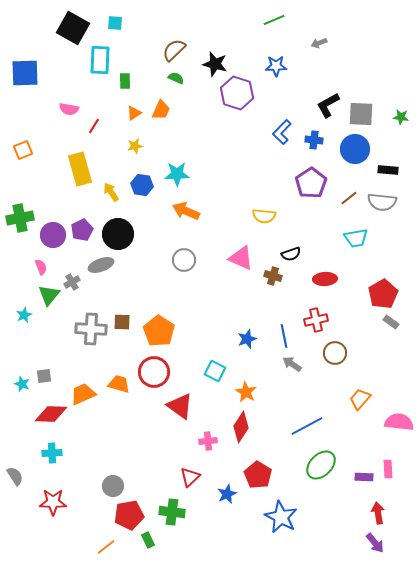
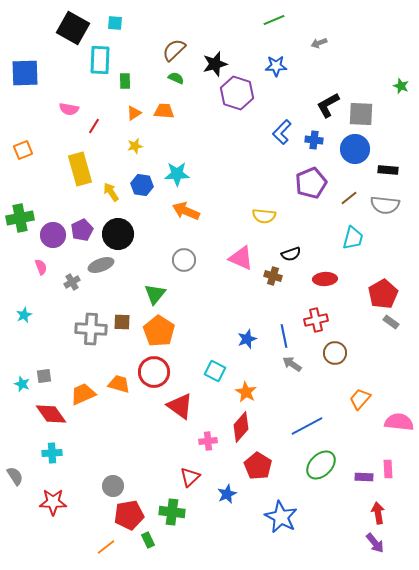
black star at (215, 64): rotated 30 degrees counterclockwise
orange trapezoid at (161, 110): moved 3 px right, 1 px down; rotated 110 degrees counterclockwise
green star at (401, 117): moved 31 px up; rotated 14 degrees clockwise
purple pentagon at (311, 183): rotated 12 degrees clockwise
gray semicircle at (382, 202): moved 3 px right, 3 px down
cyan trapezoid at (356, 238): moved 3 px left; rotated 65 degrees counterclockwise
green triangle at (49, 295): moved 106 px right, 1 px up
red diamond at (51, 414): rotated 52 degrees clockwise
red diamond at (241, 427): rotated 8 degrees clockwise
red pentagon at (258, 475): moved 9 px up
